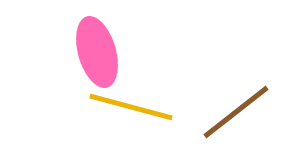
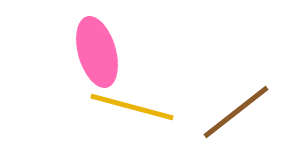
yellow line: moved 1 px right
